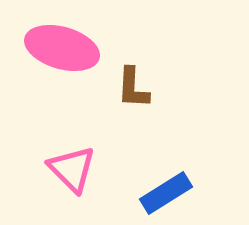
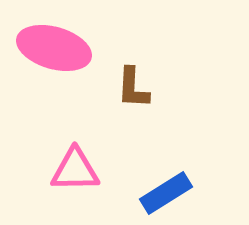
pink ellipse: moved 8 px left
pink triangle: moved 3 px right, 1 px down; rotated 46 degrees counterclockwise
